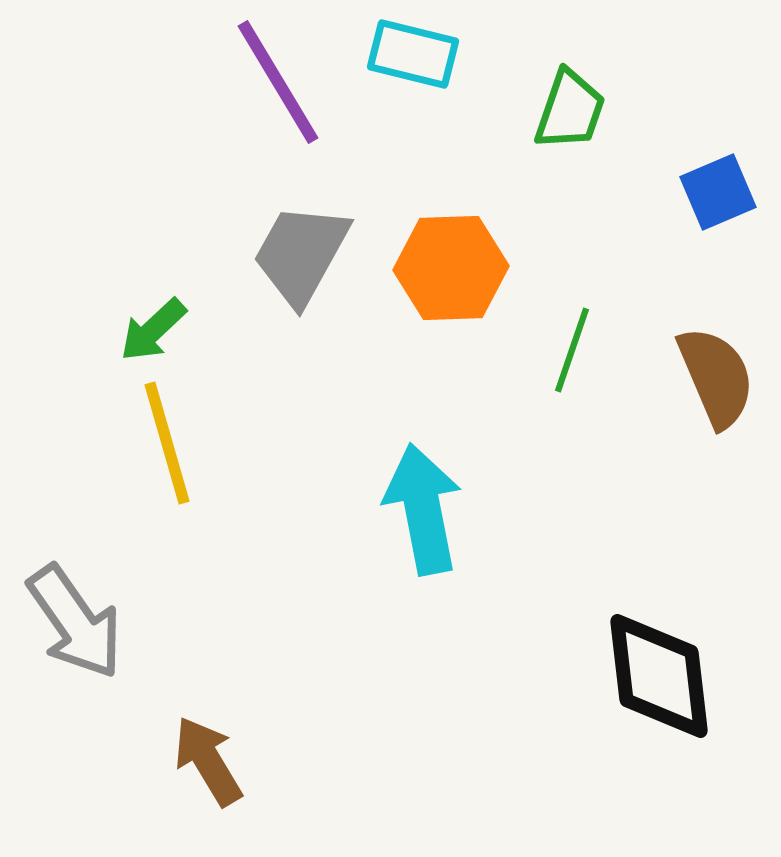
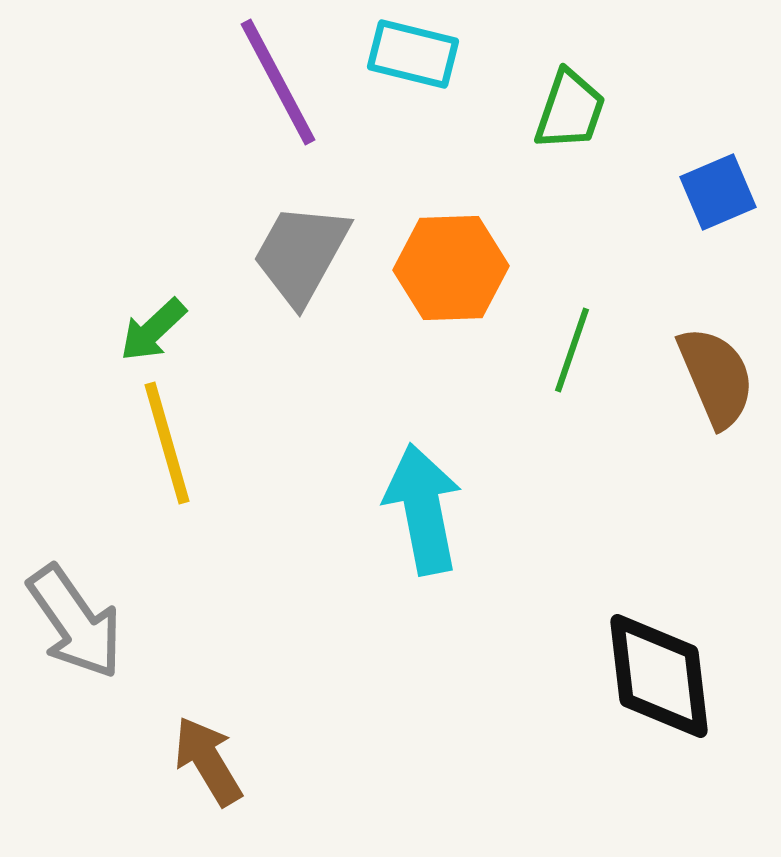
purple line: rotated 3 degrees clockwise
